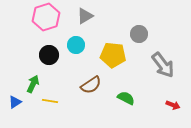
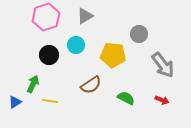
red arrow: moved 11 px left, 5 px up
